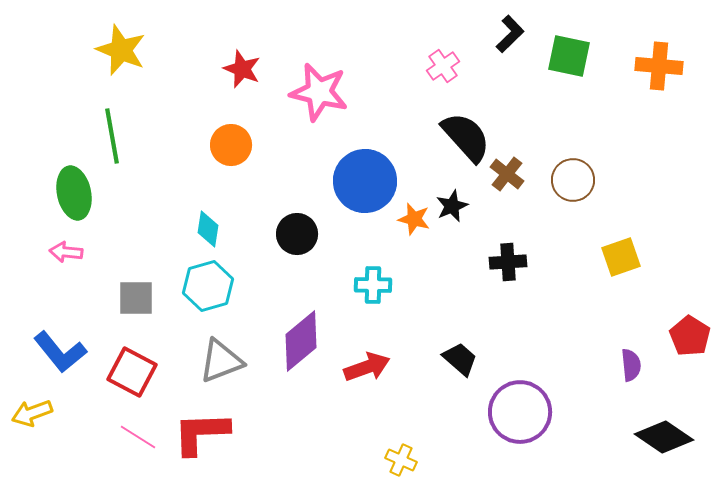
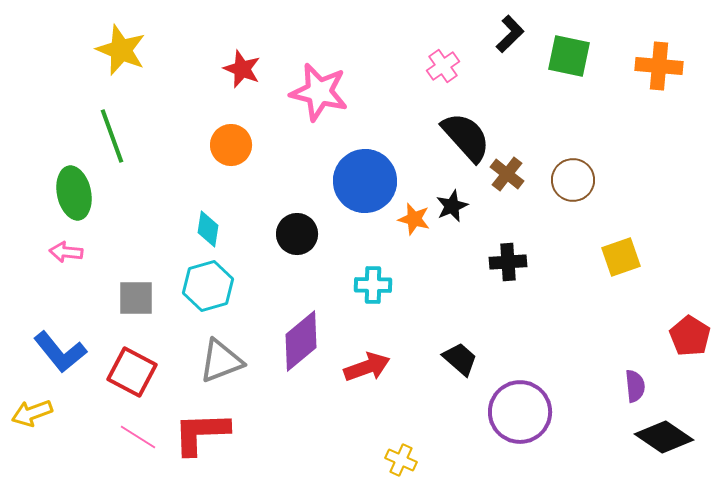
green line: rotated 10 degrees counterclockwise
purple semicircle: moved 4 px right, 21 px down
